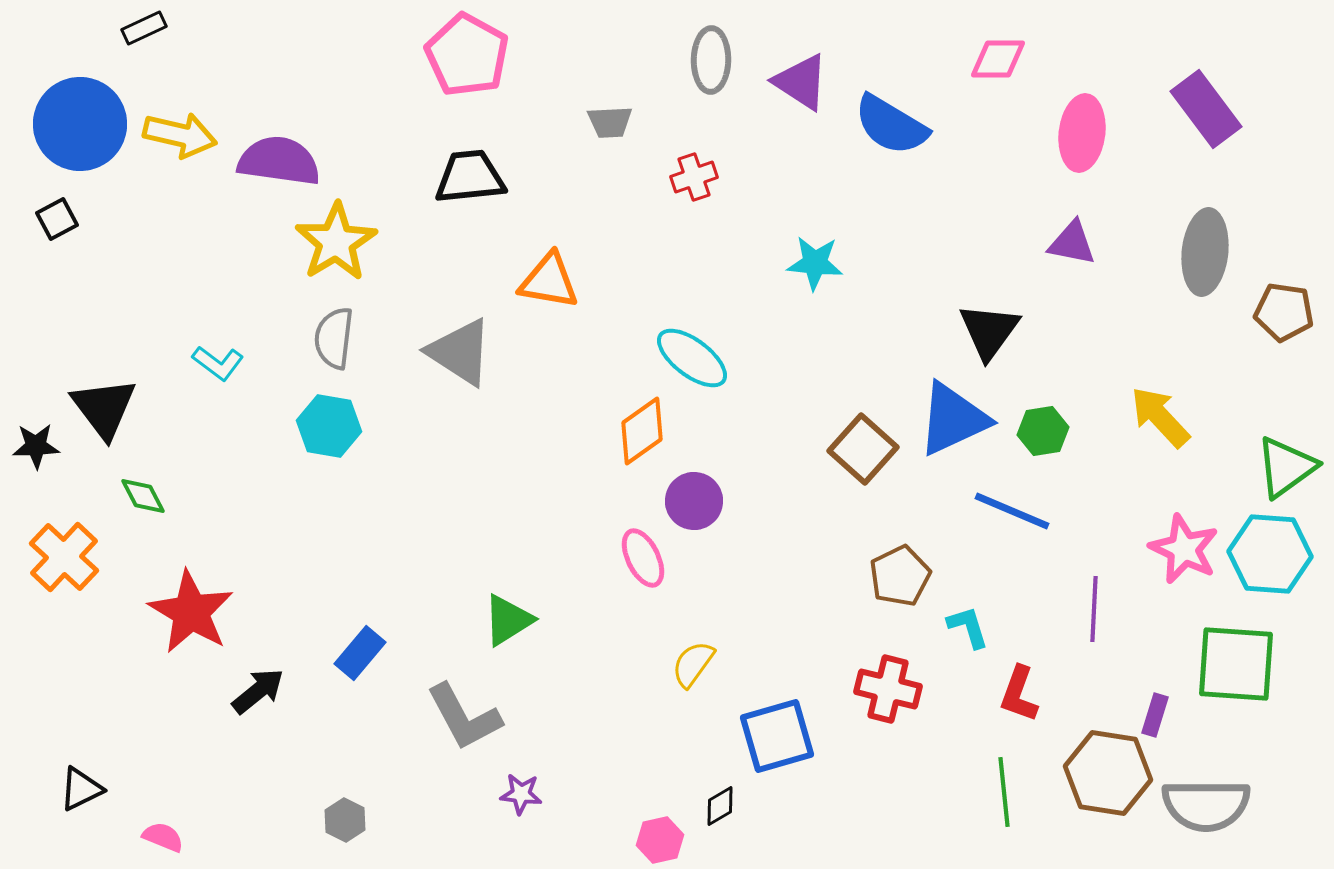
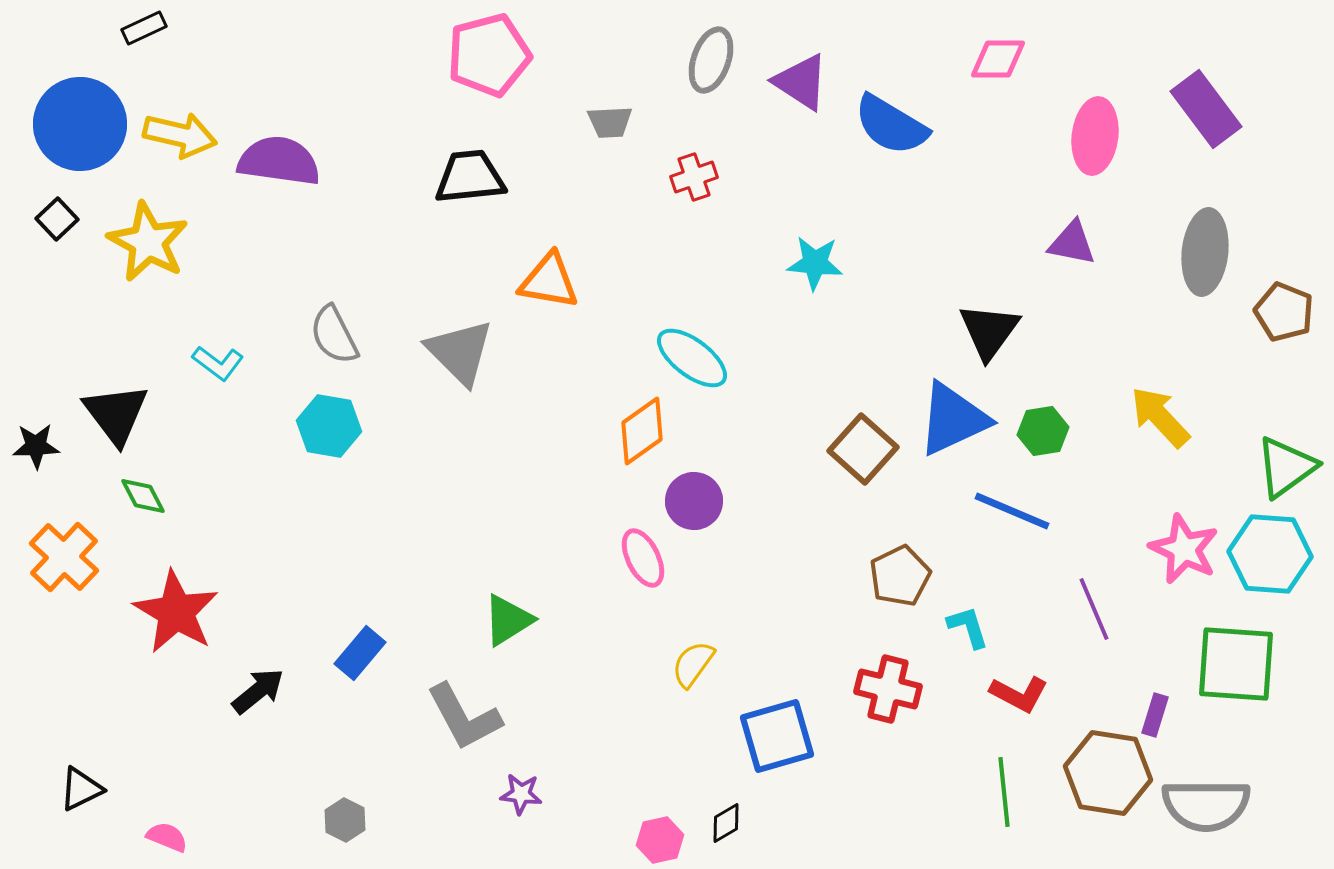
pink pentagon at (467, 55): moved 22 px right; rotated 28 degrees clockwise
gray ellipse at (711, 60): rotated 18 degrees clockwise
pink ellipse at (1082, 133): moved 13 px right, 3 px down
black square at (57, 219): rotated 15 degrees counterclockwise
yellow star at (336, 242): moved 188 px left; rotated 12 degrees counterclockwise
brown pentagon at (1284, 312): rotated 14 degrees clockwise
gray semicircle at (334, 338): moved 3 px up; rotated 34 degrees counterclockwise
gray triangle at (460, 352): rotated 12 degrees clockwise
black triangle at (104, 408): moved 12 px right, 6 px down
purple line at (1094, 609): rotated 26 degrees counterclockwise
red star at (191, 612): moved 15 px left
red L-shape at (1019, 694): rotated 82 degrees counterclockwise
black diamond at (720, 806): moved 6 px right, 17 px down
pink semicircle at (163, 837): moved 4 px right
